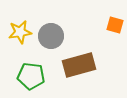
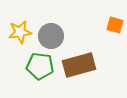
green pentagon: moved 9 px right, 10 px up
